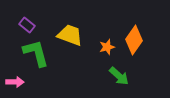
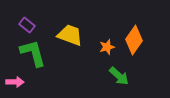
green L-shape: moved 3 px left
